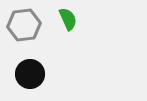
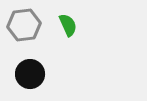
green semicircle: moved 6 px down
